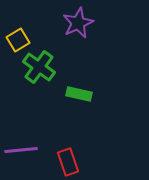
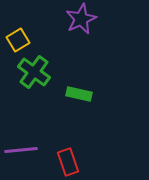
purple star: moved 3 px right, 4 px up
green cross: moved 5 px left, 5 px down
